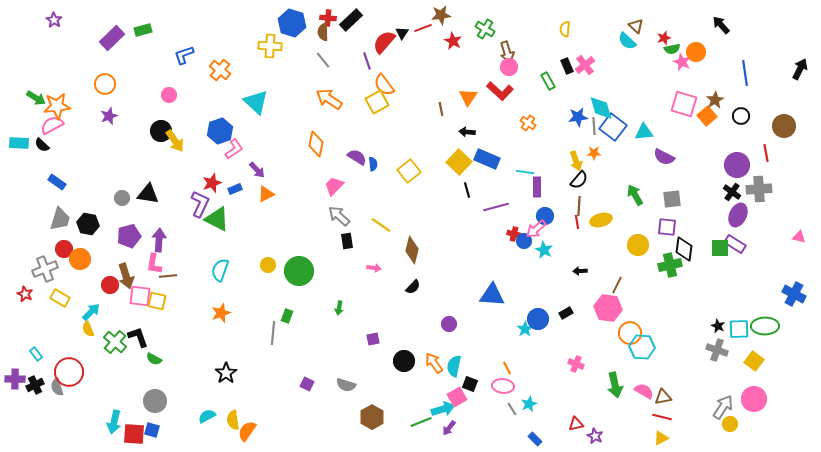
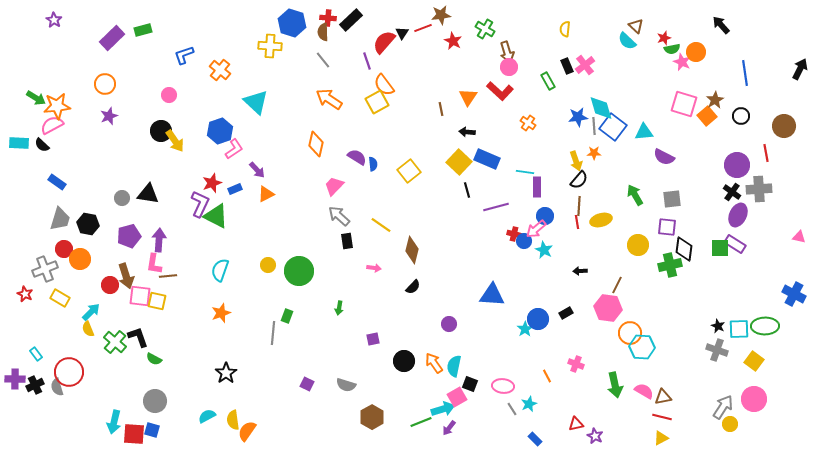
green triangle at (217, 219): moved 1 px left, 3 px up
orange line at (507, 368): moved 40 px right, 8 px down
